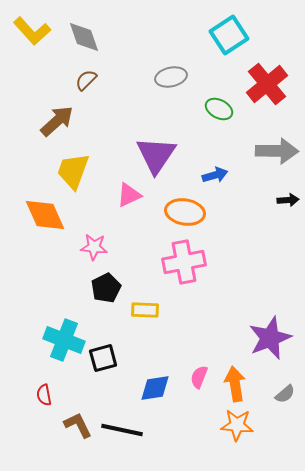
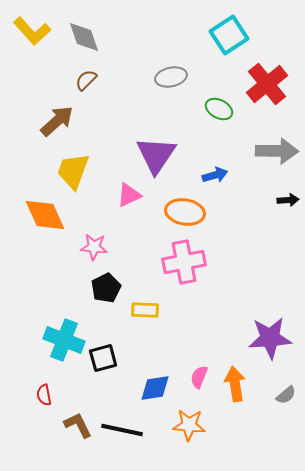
purple star: rotated 18 degrees clockwise
gray semicircle: moved 1 px right, 1 px down
orange star: moved 48 px left
